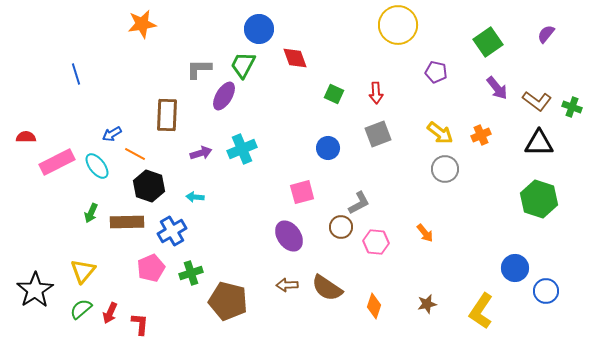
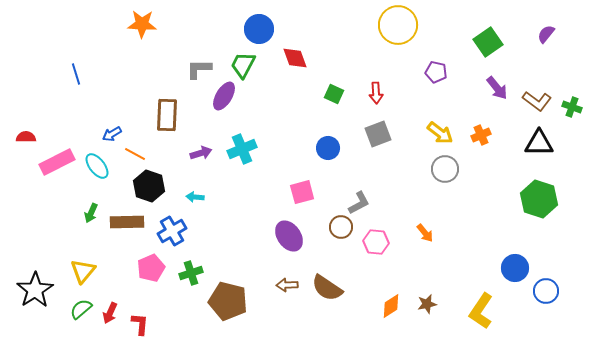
orange star at (142, 24): rotated 12 degrees clockwise
orange diamond at (374, 306): moved 17 px right; rotated 40 degrees clockwise
